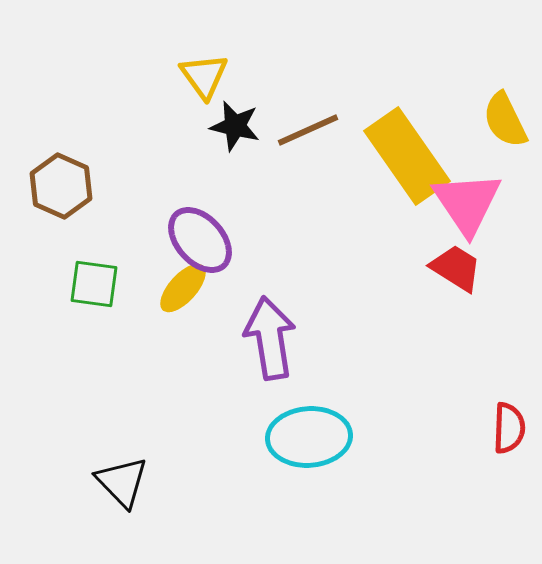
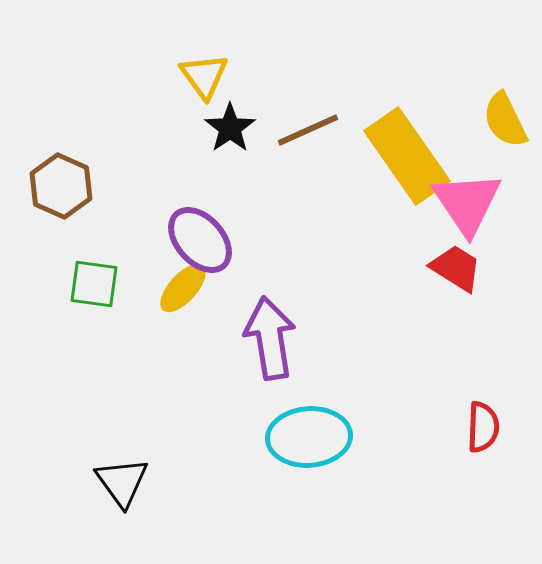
black star: moved 5 px left, 2 px down; rotated 24 degrees clockwise
red semicircle: moved 26 px left, 1 px up
black triangle: rotated 8 degrees clockwise
